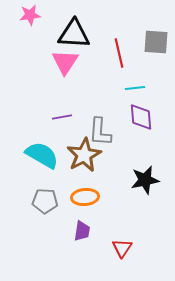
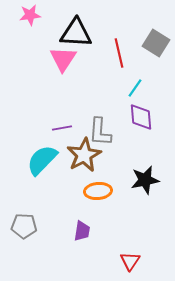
black triangle: moved 2 px right, 1 px up
gray square: moved 1 px down; rotated 28 degrees clockwise
pink triangle: moved 2 px left, 3 px up
cyan line: rotated 48 degrees counterclockwise
purple line: moved 11 px down
cyan semicircle: moved 5 px down; rotated 76 degrees counterclockwise
orange ellipse: moved 13 px right, 6 px up
gray pentagon: moved 21 px left, 25 px down
red triangle: moved 8 px right, 13 px down
